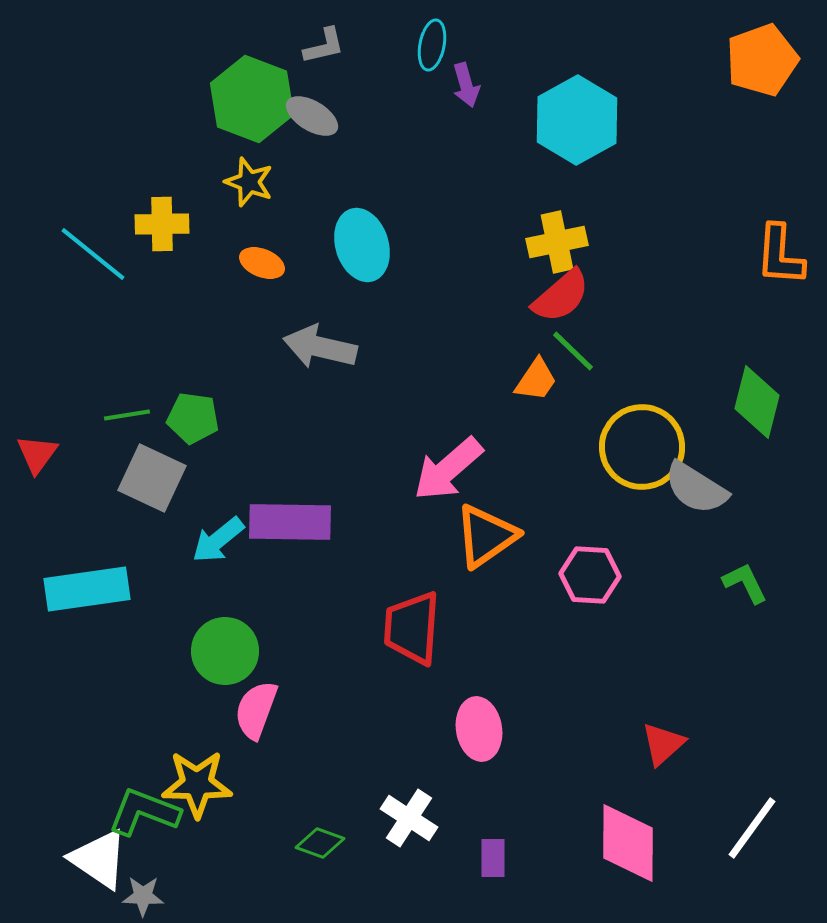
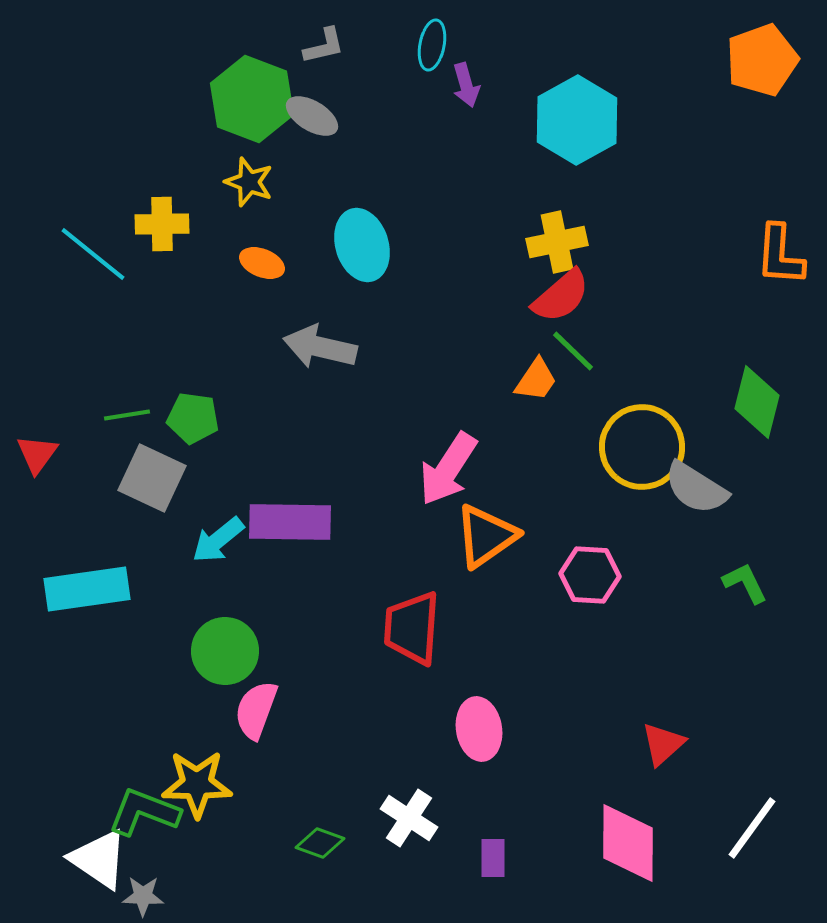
pink arrow at (448, 469): rotated 16 degrees counterclockwise
